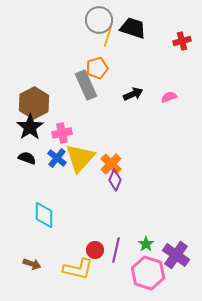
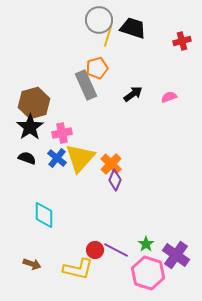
black arrow: rotated 12 degrees counterclockwise
brown hexagon: rotated 12 degrees clockwise
purple line: rotated 75 degrees counterclockwise
